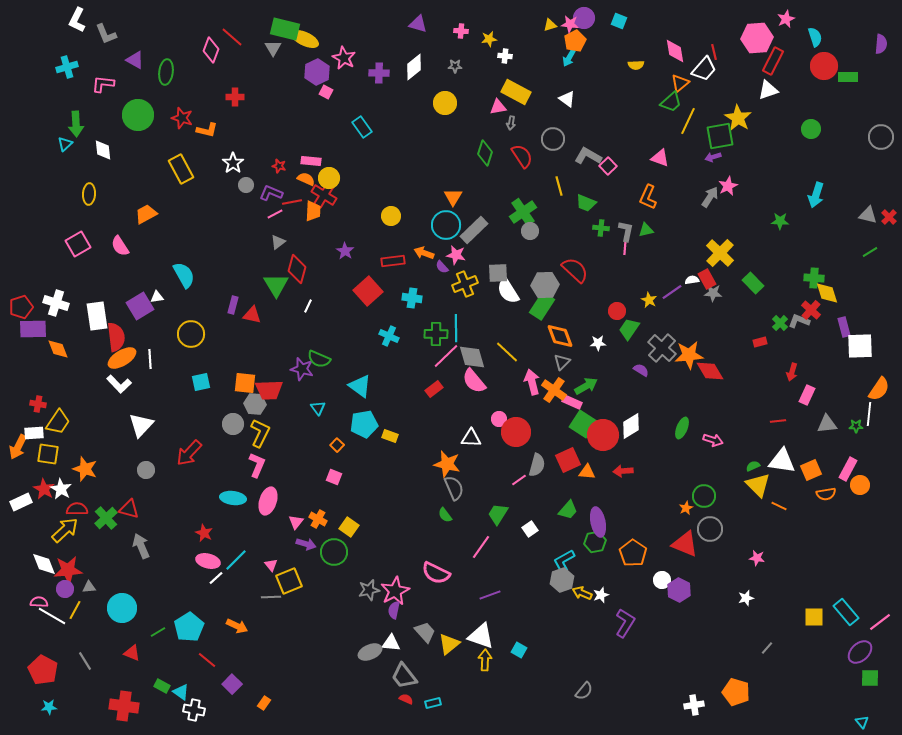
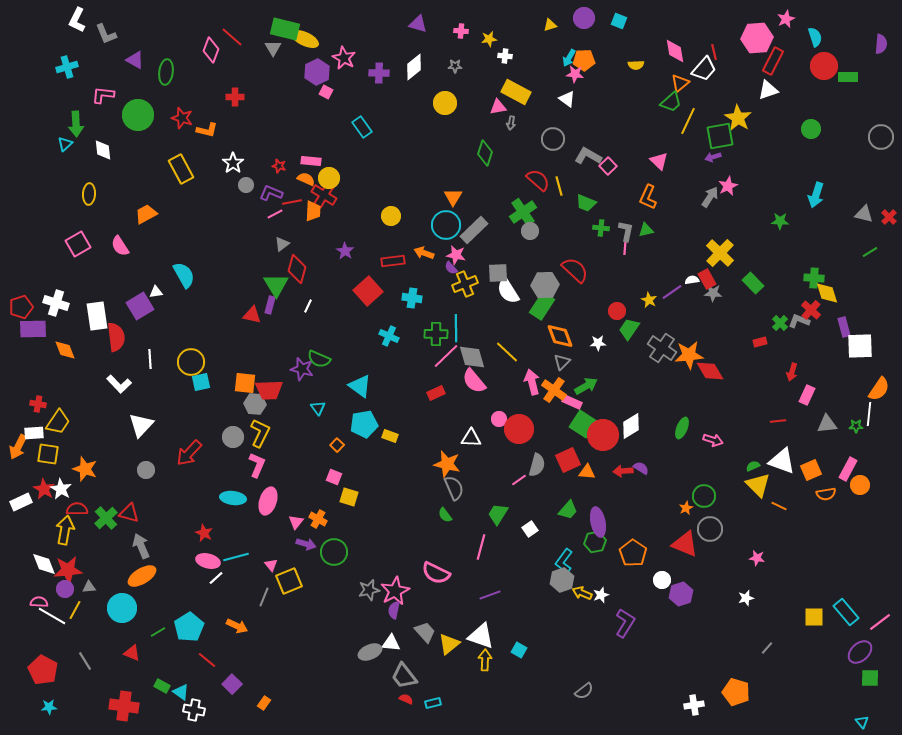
pink star at (570, 24): moved 5 px right, 50 px down
orange pentagon at (575, 41): moved 9 px right, 19 px down; rotated 25 degrees clockwise
pink L-shape at (103, 84): moved 11 px down
red semicircle at (522, 156): moved 16 px right, 24 px down; rotated 15 degrees counterclockwise
pink triangle at (660, 158): moved 1 px left, 3 px down; rotated 24 degrees clockwise
gray triangle at (868, 215): moved 4 px left, 1 px up
gray triangle at (278, 242): moved 4 px right, 2 px down
purple semicircle at (442, 267): moved 9 px right, 1 px down
white triangle at (157, 297): moved 1 px left, 5 px up
purple rectangle at (233, 305): moved 37 px right
yellow circle at (191, 334): moved 28 px down
gray cross at (662, 348): rotated 8 degrees counterclockwise
orange diamond at (58, 349): moved 7 px right, 1 px down
orange ellipse at (122, 358): moved 20 px right, 218 px down
purple semicircle at (641, 370): moved 98 px down
red rectangle at (434, 389): moved 2 px right, 4 px down; rotated 12 degrees clockwise
gray circle at (233, 424): moved 13 px down
red circle at (516, 432): moved 3 px right, 3 px up
white triangle at (782, 461): rotated 12 degrees clockwise
red triangle at (129, 509): moved 4 px down
yellow square at (349, 527): moved 30 px up; rotated 18 degrees counterclockwise
yellow arrow at (65, 530): rotated 36 degrees counterclockwise
pink line at (481, 547): rotated 20 degrees counterclockwise
cyan line at (236, 560): moved 3 px up; rotated 30 degrees clockwise
cyan L-shape at (564, 561): rotated 25 degrees counterclockwise
purple hexagon at (679, 590): moved 2 px right, 4 px down; rotated 15 degrees clockwise
gray line at (271, 597): moved 7 px left; rotated 66 degrees counterclockwise
gray semicircle at (584, 691): rotated 12 degrees clockwise
